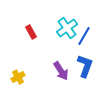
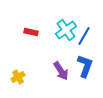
cyan cross: moved 1 px left, 2 px down
red rectangle: rotated 48 degrees counterclockwise
